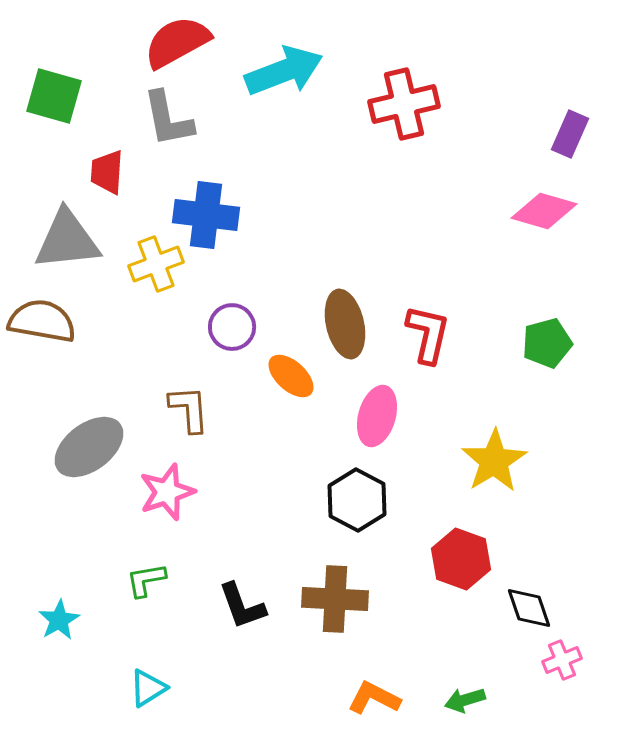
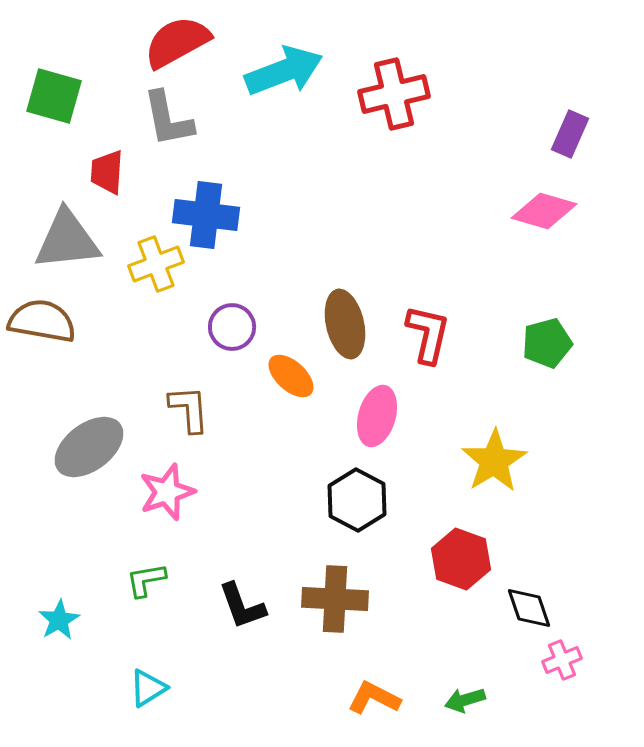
red cross: moved 10 px left, 10 px up
